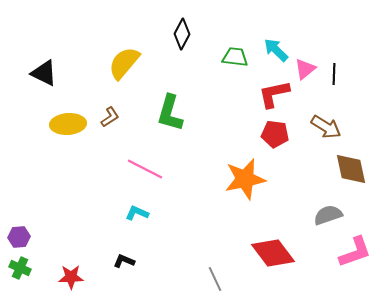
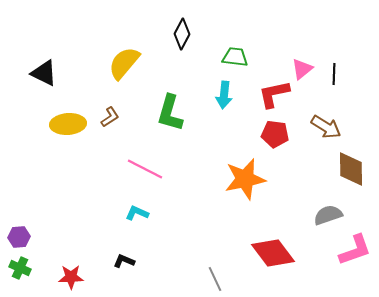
cyan arrow: moved 52 px left, 45 px down; rotated 128 degrees counterclockwise
pink triangle: moved 3 px left
brown diamond: rotated 12 degrees clockwise
pink L-shape: moved 2 px up
